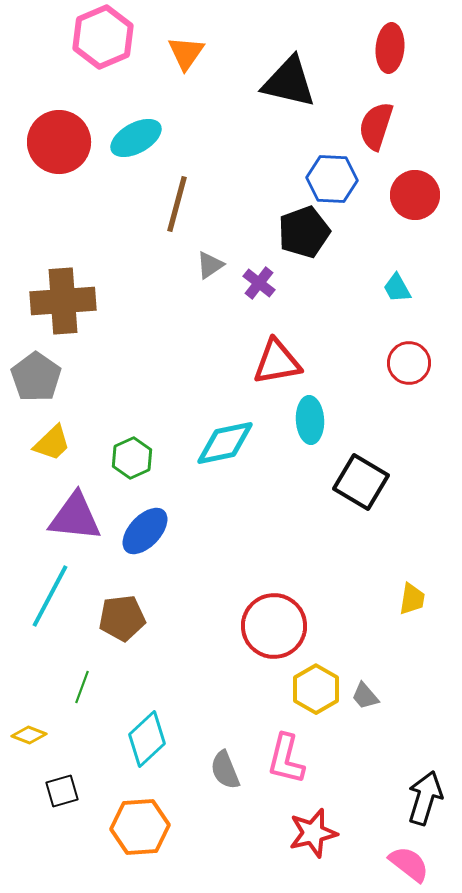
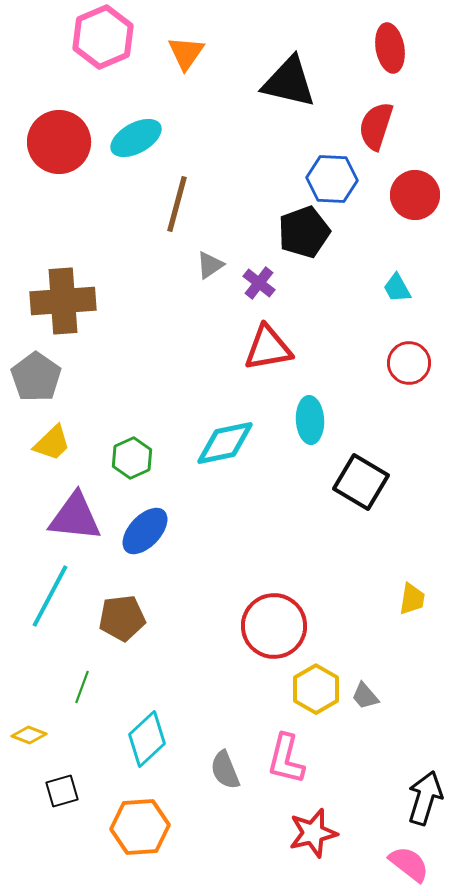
red ellipse at (390, 48): rotated 15 degrees counterclockwise
red triangle at (277, 362): moved 9 px left, 14 px up
